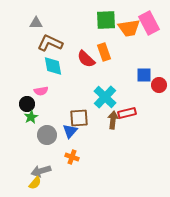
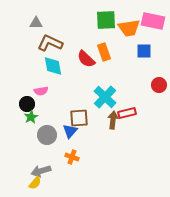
pink rectangle: moved 4 px right, 2 px up; rotated 50 degrees counterclockwise
blue square: moved 24 px up
